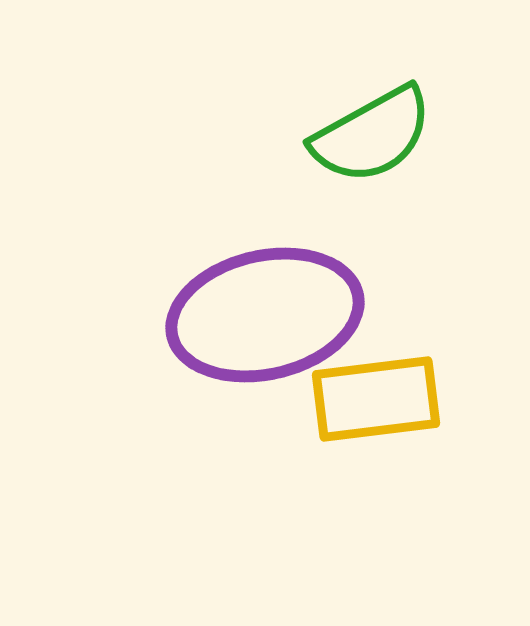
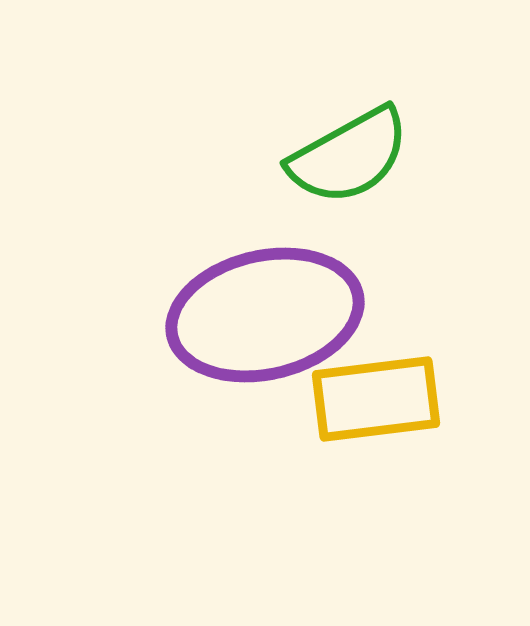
green semicircle: moved 23 px left, 21 px down
